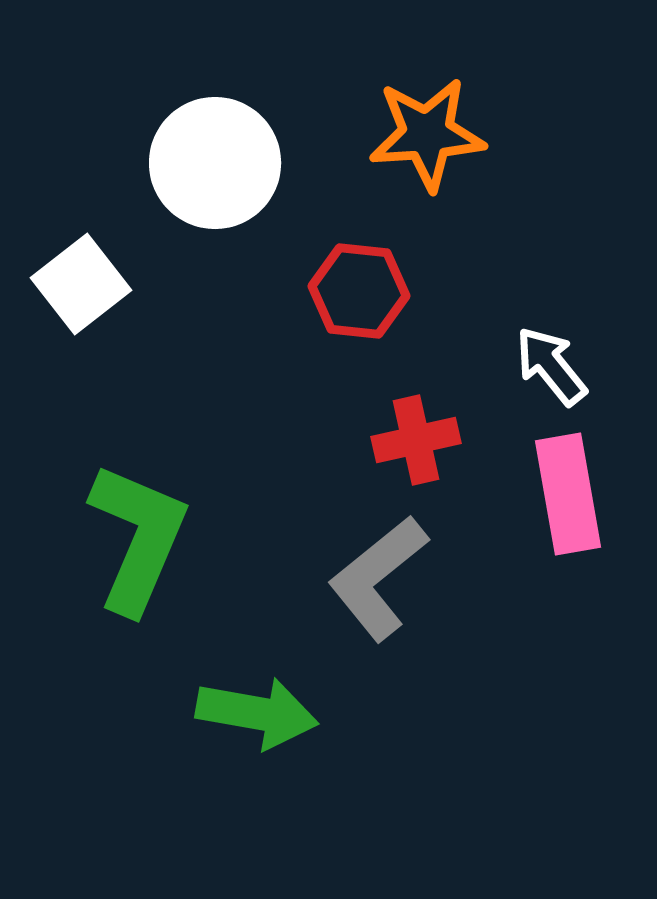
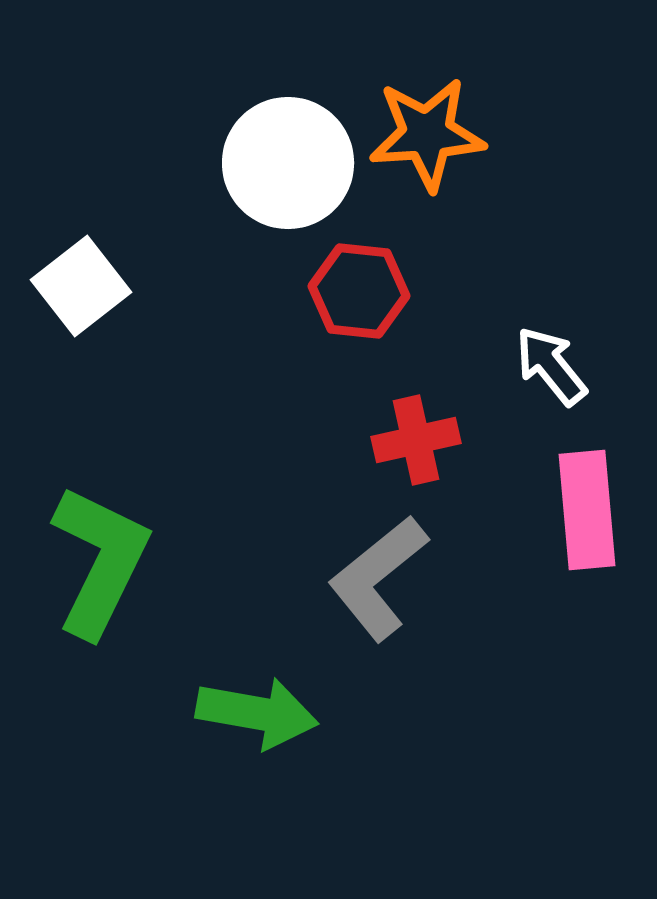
white circle: moved 73 px right
white square: moved 2 px down
pink rectangle: moved 19 px right, 16 px down; rotated 5 degrees clockwise
green L-shape: moved 38 px left, 23 px down; rotated 3 degrees clockwise
